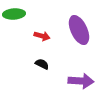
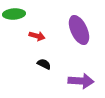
red arrow: moved 5 px left
black semicircle: moved 2 px right
